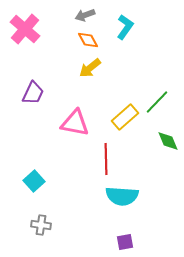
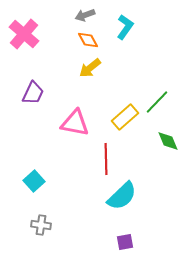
pink cross: moved 1 px left, 5 px down
cyan semicircle: rotated 48 degrees counterclockwise
